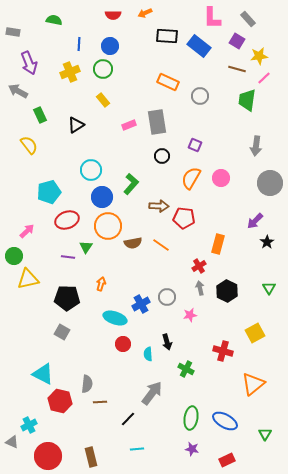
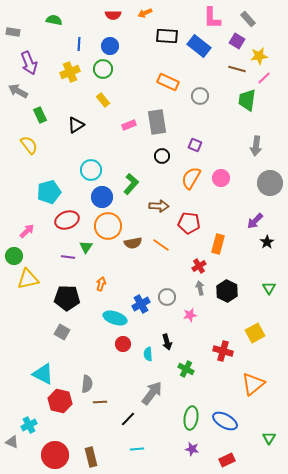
red pentagon at (184, 218): moved 5 px right, 5 px down
green triangle at (265, 434): moved 4 px right, 4 px down
red circle at (48, 456): moved 7 px right, 1 px up
